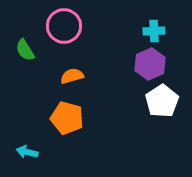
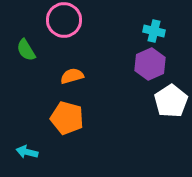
pink circle: moved 6 px up
cyan cross: rotated 15 degrees clockwise
green semicircle: moved 1 px right
white pentagon: moved 9 px right
